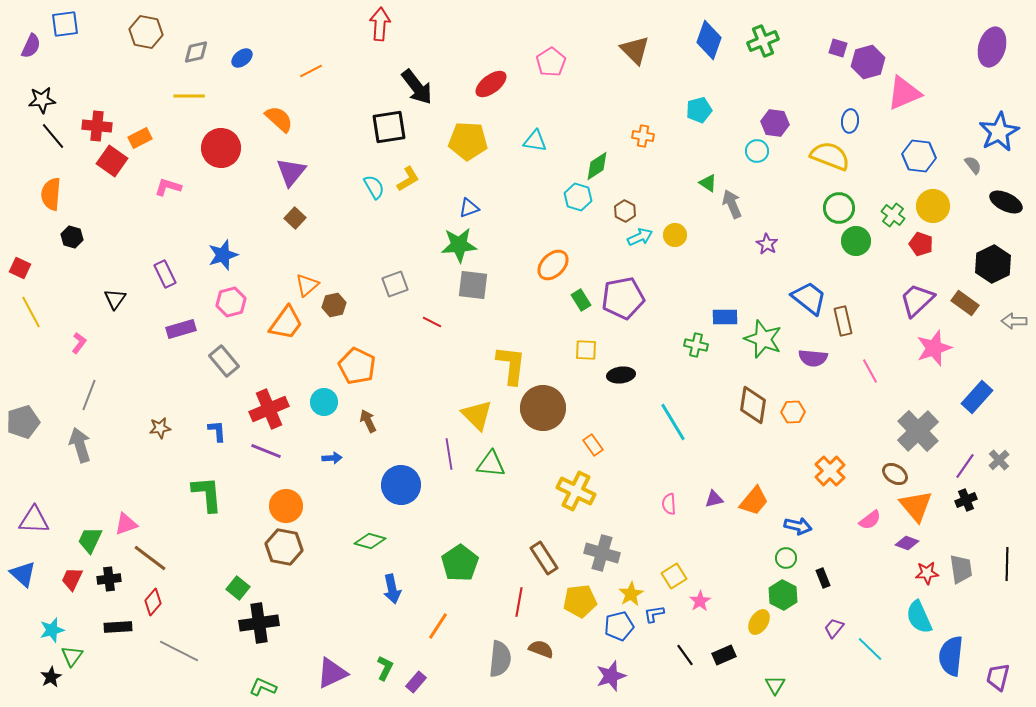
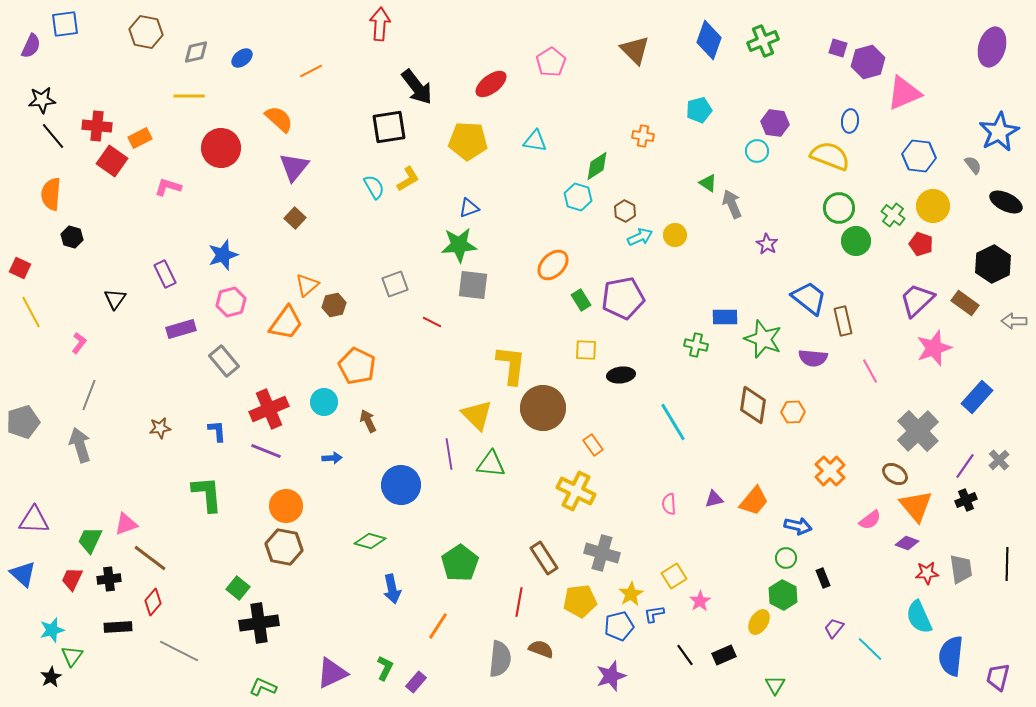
purple triangle at (291, 172): moved 3 px right, 5 px up
